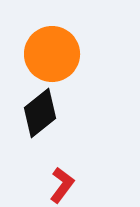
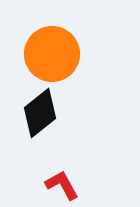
red L-shape: rotated 66 degrees counterclockwise
